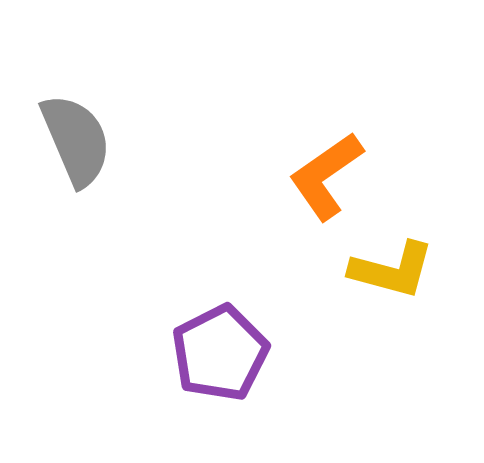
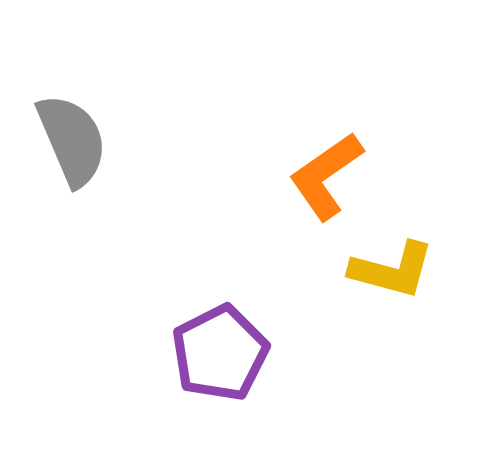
gray semicircle: moved 4 px left
